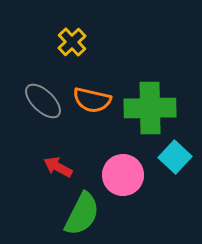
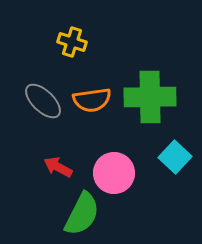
yellow cross: rotated 28 degrees counterclockwise
orange semicircle: rotated 21 degrees counterclockwise
green cross: moved 11 px up
pink circle: moved 9 px left, 2 px up
